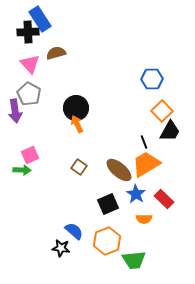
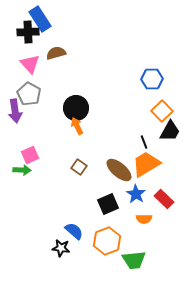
orange arrow: moved 2 px down
